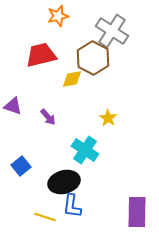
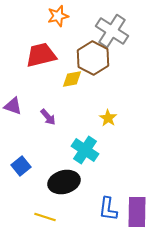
blue L-shape: moved 36 px right, 3 px down
